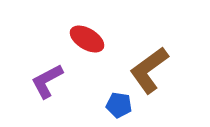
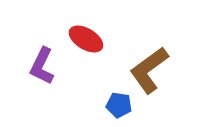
red ellipse: moved 1 px left
purple L-shape: moved 5 px left, 15 px up; rotated 36 degrees counterclockwise
